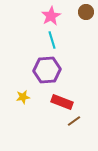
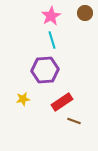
brown circle: moved 1 px left, 1 px down
purple hexagon: moved 2 px left
yellow star: moved 2 px down
red rectangle: rotated 55 degrees counterclockwise
brown line: rotated 56 degrees clockwise
